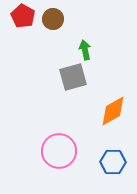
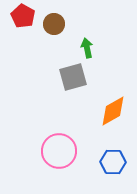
brown circle: moved 1 px right, 5 px down
green arrow: moved 2 px right, 2 px up
